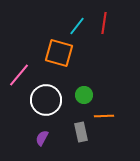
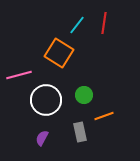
cyan line: moved 1 px up
orange square: rotated 16 degrees clockwise
pink line: rotated 35 degrees clockwise
orange line: rotated 18 degrees counterclockwise
gray rectangle: moved 1 px left
